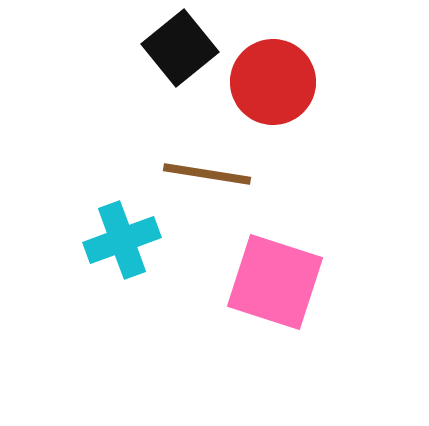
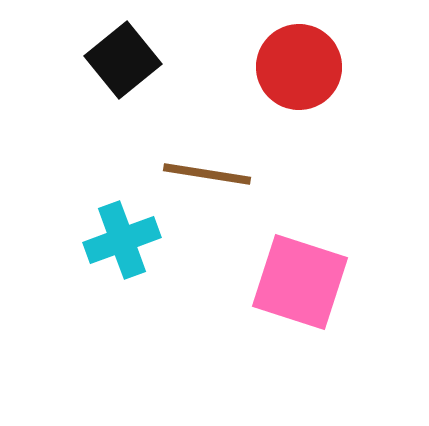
black square: moved 57 px left, 12 px down
red circle: moved 26 px right, 15 px up
pink square: moved 25 px right
